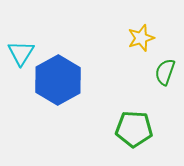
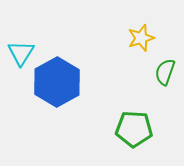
blue hexagon: moved 1 px left, 2 px down
